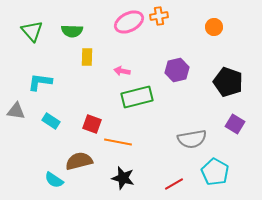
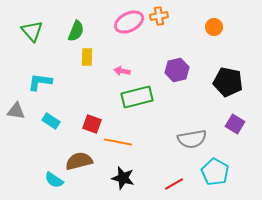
green semicircle: moved 4 px right; rotated 70 degrees counterclockwise
black pentagon: rotated 8 degrees counterclockwise
